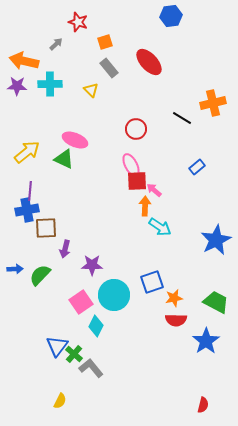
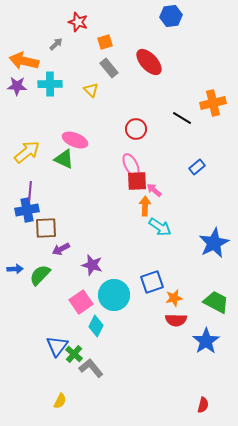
blue star at (216, 240): moved 2 px left, 3 px down
purple arrow at (65, 249): moved 4 px left; rotated 48 degrees clockwise
purple star at (92, 265): rotated 15 degrees clockwise
